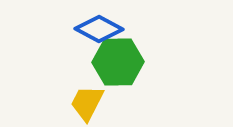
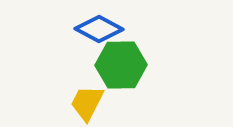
green hexagon: moved 3 px right, 3 px down
